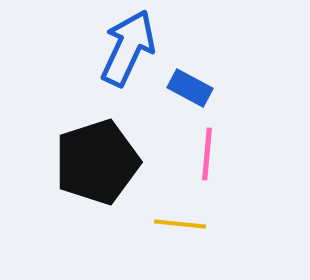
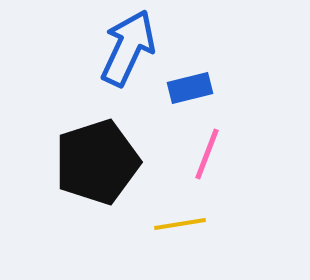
blue rectangle: rotated 42 degrees counterclockwise
pink line: rotated 16 degrees clockwise
yellow line: rotated 15 degrees counterclockwise
